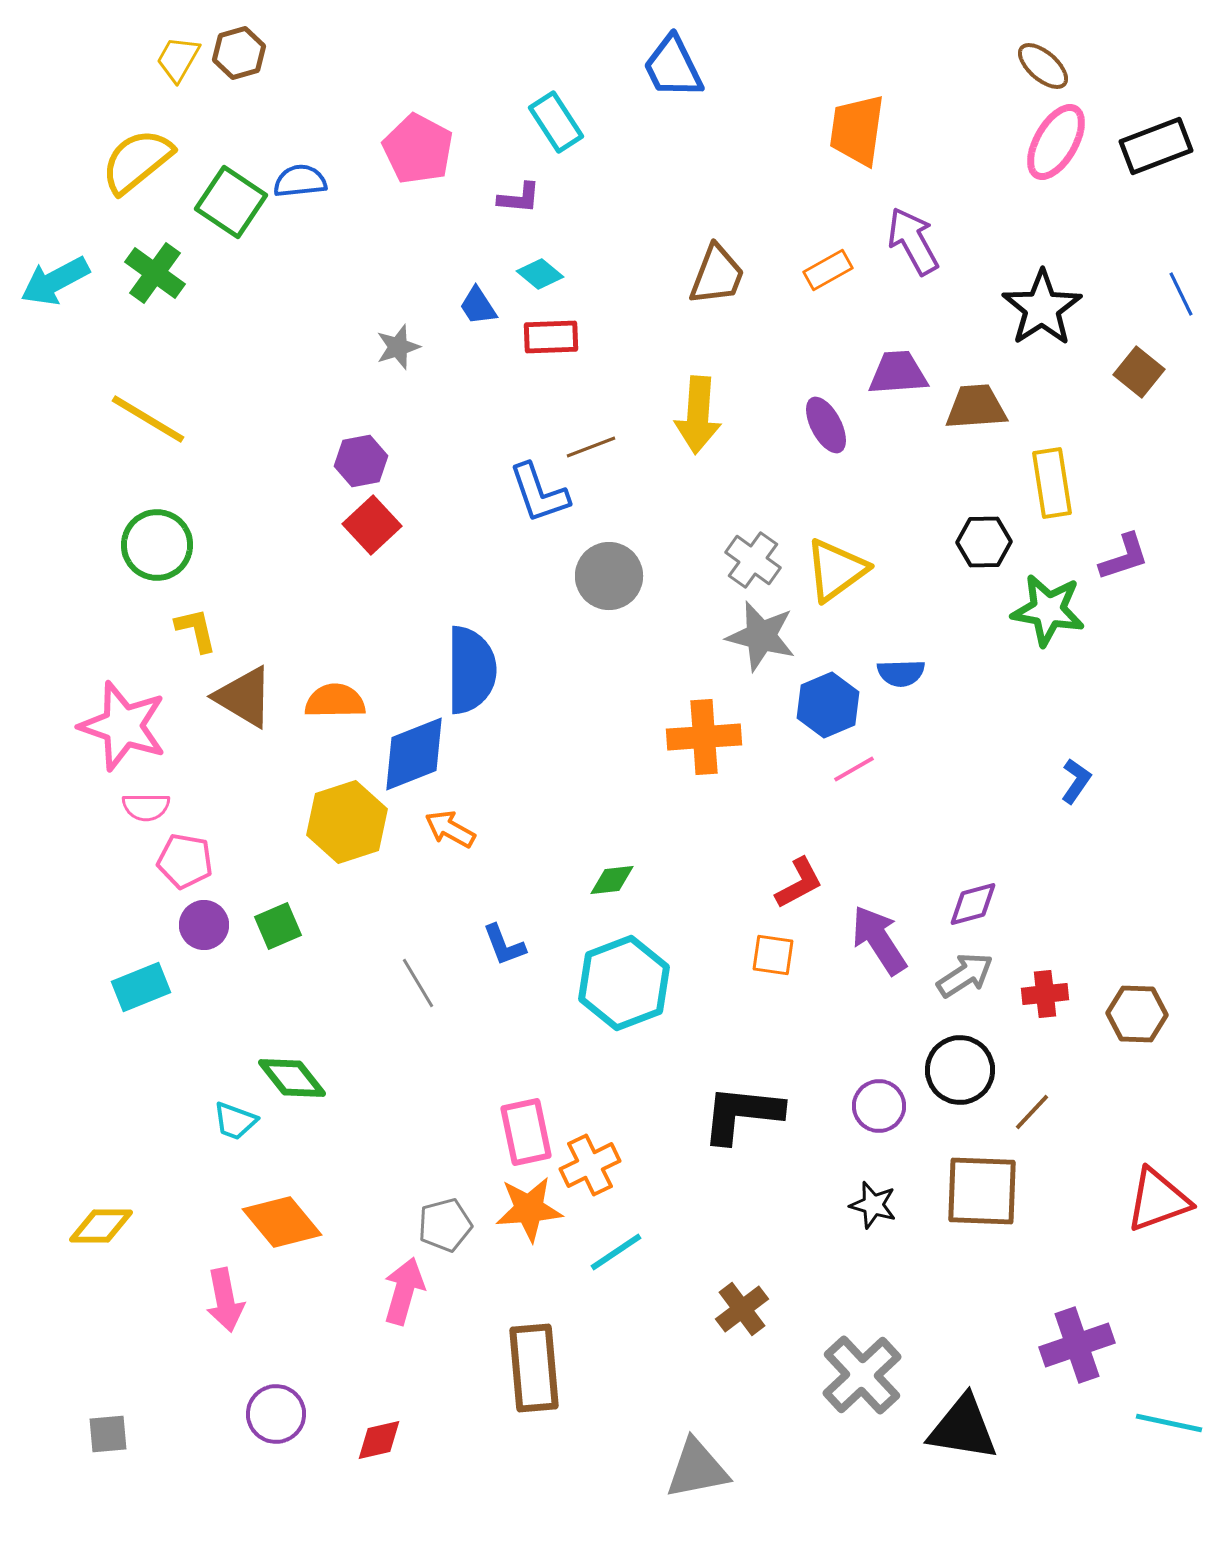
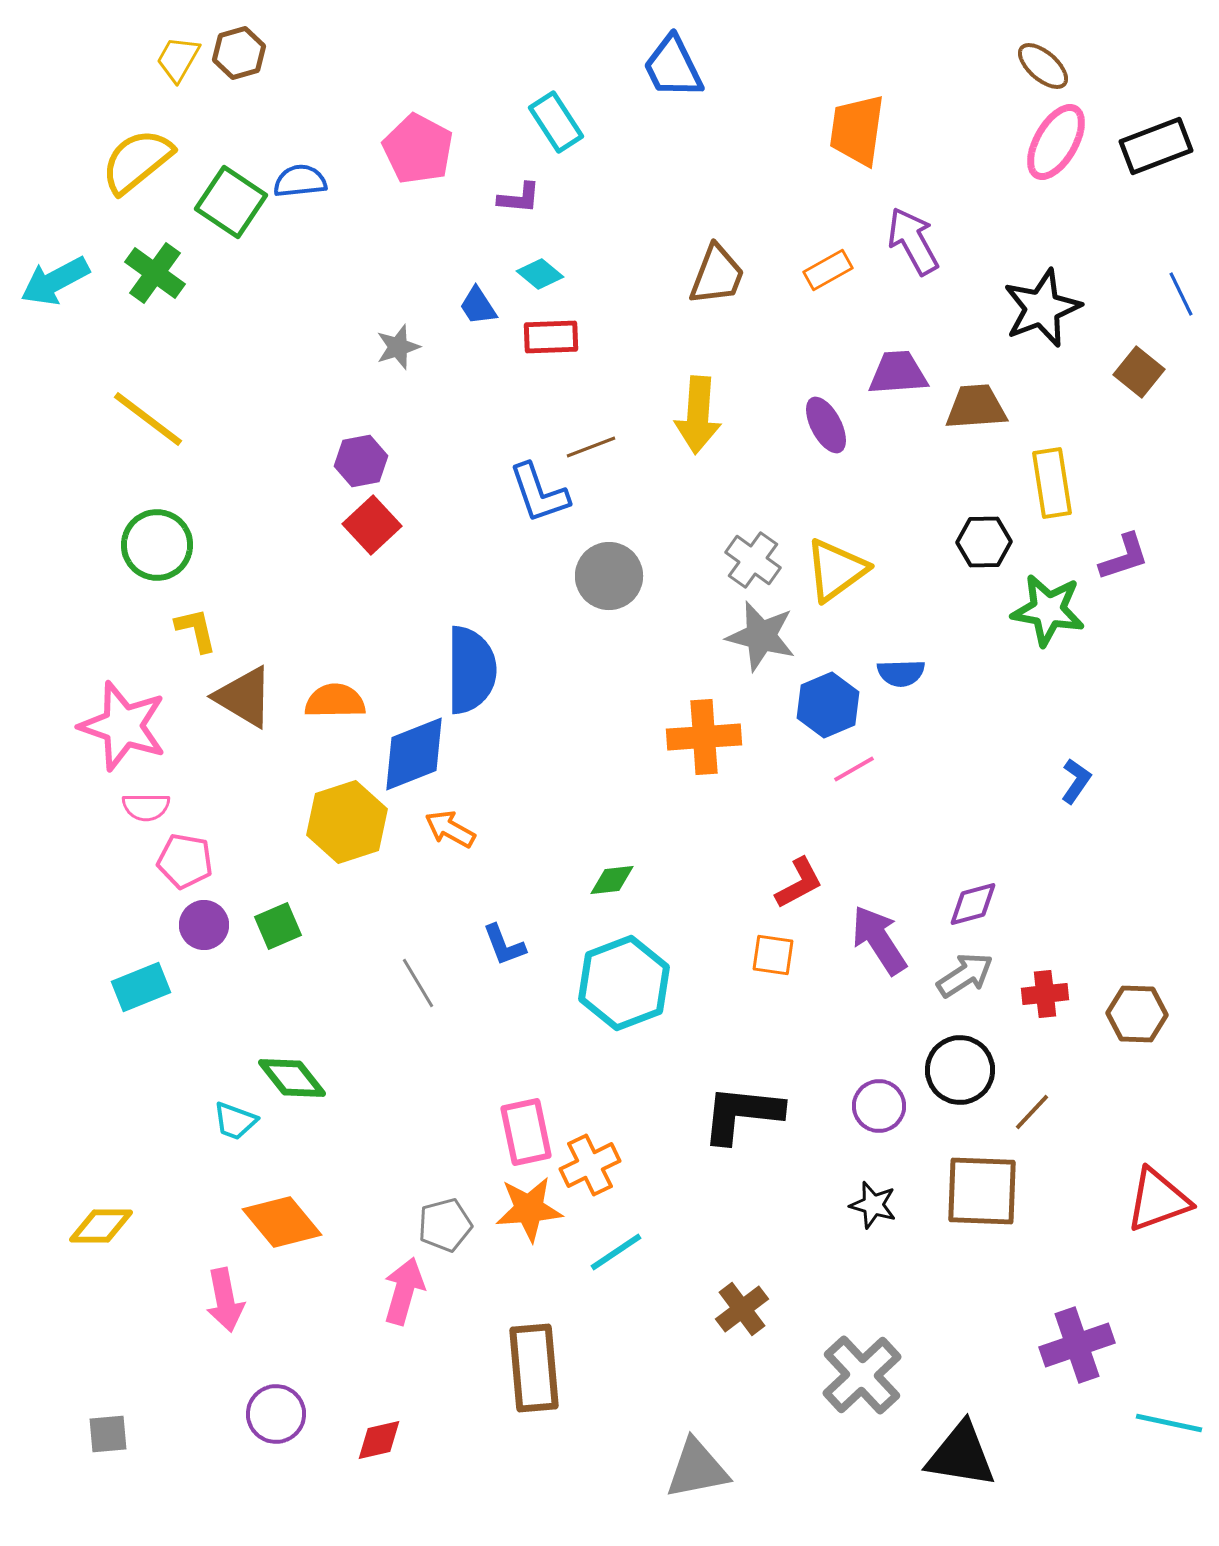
black star at (1042, 308): rotated 12 degrees clockwise
yellow line at (148, 419): rotated 6 degrees clockwise
black triangle at (963, 1428): moved 2 px left, 27 px down
